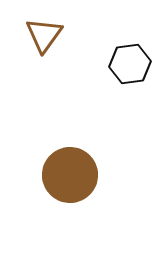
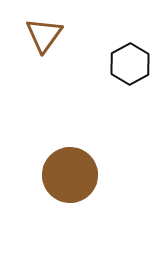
black hexagon: rotated 21 degrees counterclockwise
